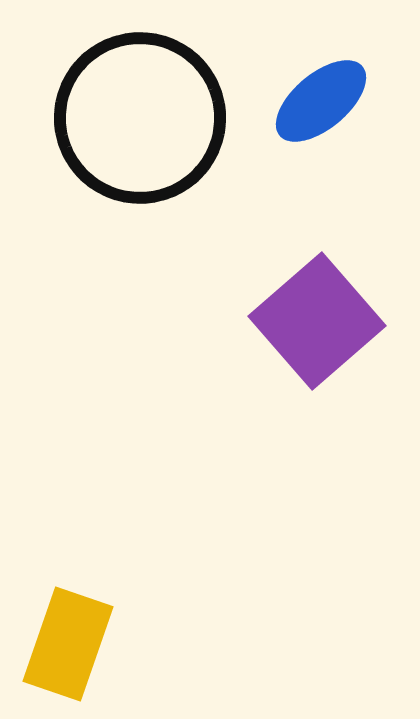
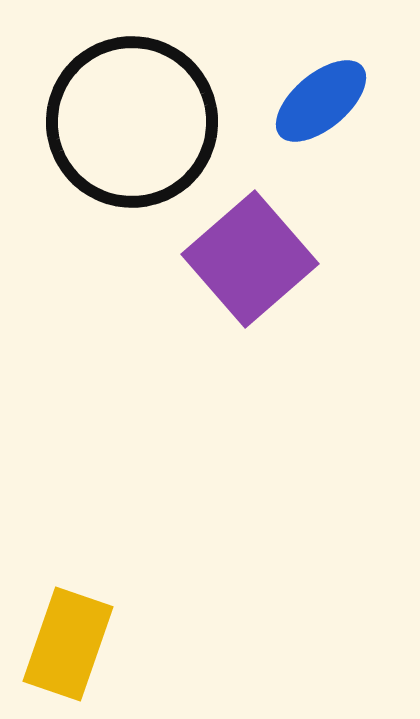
black circle: moved 8 px left, 4 px down
purple square: moved 67 px left, 62 px up
